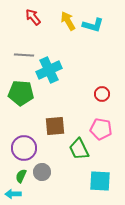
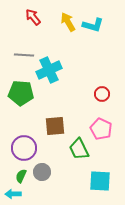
yellow arrow: moved 1 px down
pink pentagon: rotated 15 degrees clockwise
